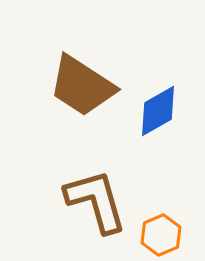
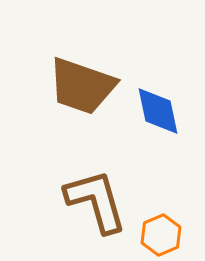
brown trapezoid: rotated 14 degrees counterclockwise
blue diamond: rotated 72 degrees counterclockwise
